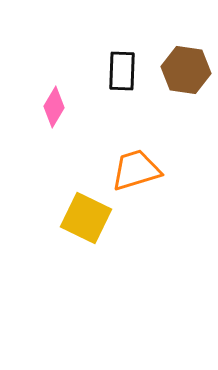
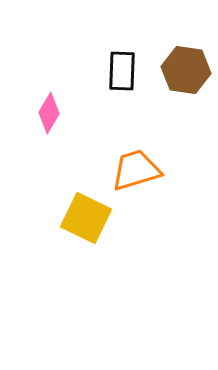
pink diamond: moved 5 px left, 6 px down
